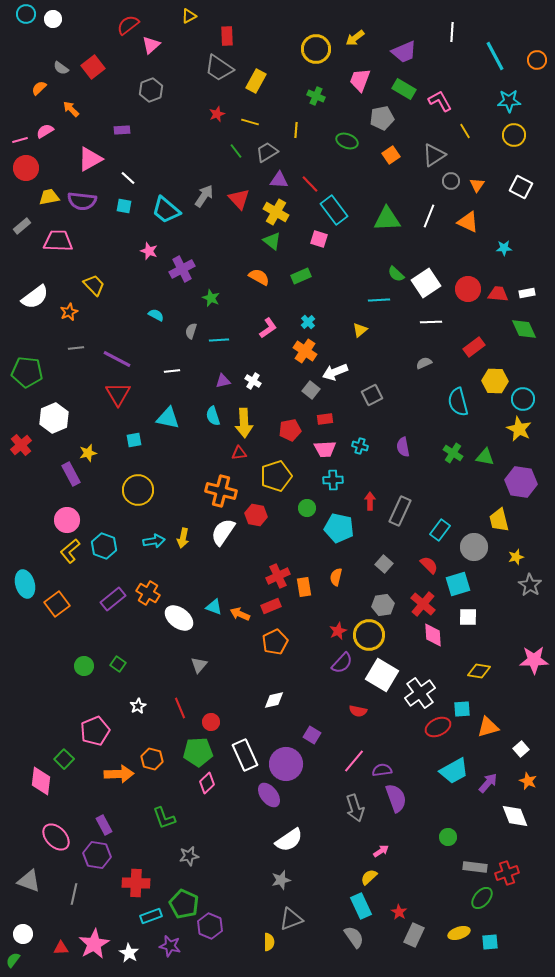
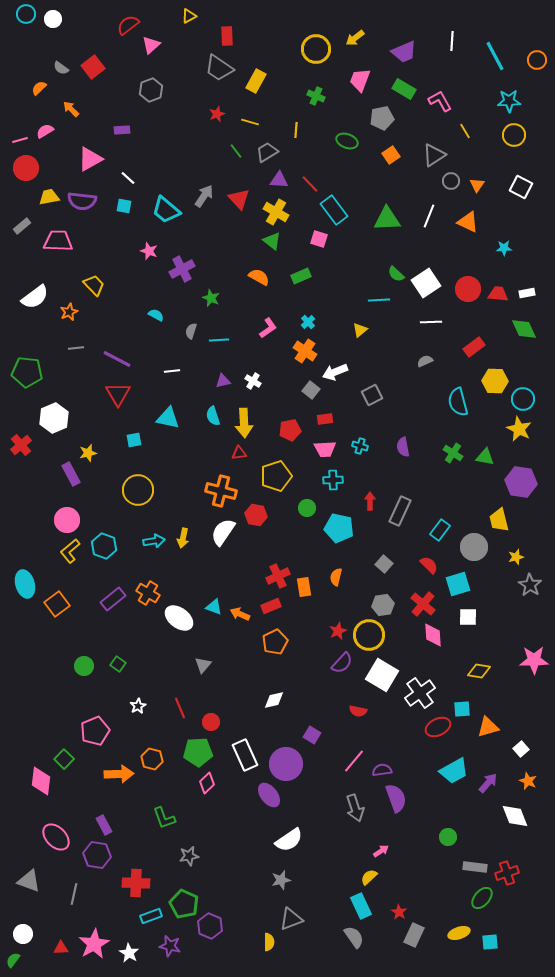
white line at (452, 32): moved 9 px down
gray semicircle at (424, 363): moved 1 px right, 2 px up
gray triangle at (199, 665): moved 4 px right
